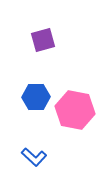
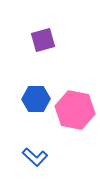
blue hexagon: moved 2 px down
blue L-shape: moved 1 px right
